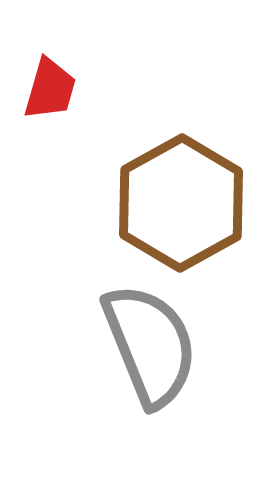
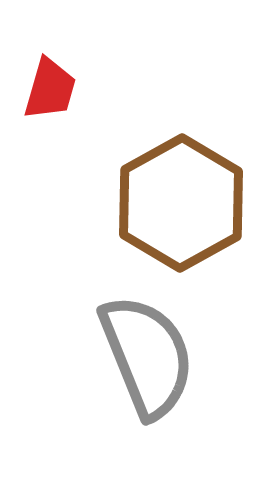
gray semicircle: moved 3 px left, 11 px down
